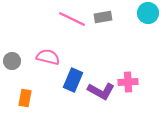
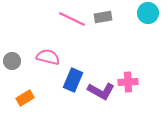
orange rectangle: rotated 48 degrees clockwise
